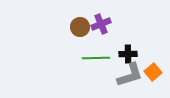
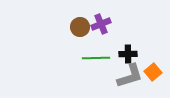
gray L-shape: moved 1 px down
